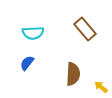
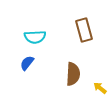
brown rectangle: moved 1 px left, 1 px down; rotated 25 degrees clockwise
cyan semicircle: moved 2 px right, 4 px down
yellow arrow: moved 1 px left, 1 px down
